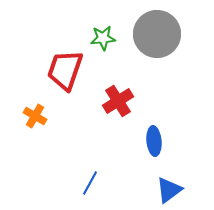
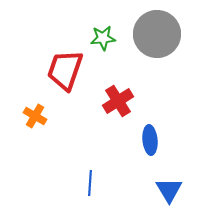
blue ellipse: moved 4 px left, 1 px up
blue line: rotated 25 degrees counterclockwise
blue triangle: rotated 24 degrees counterclockwise
